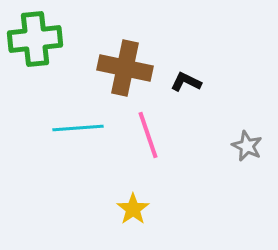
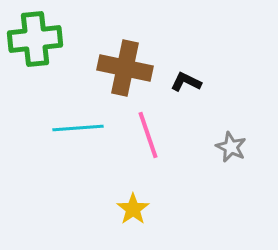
gray star: moved 16 px left, 1 px down
